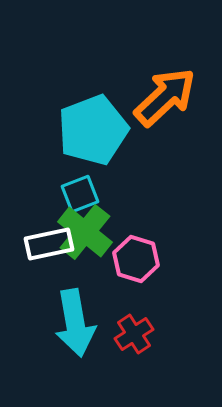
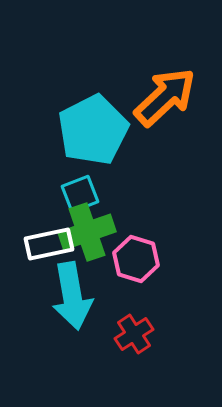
cyan pentagon: rotated 6 degrees counterclockwise
green cross: moved 2 px right; rotated 32 degrees clockwise
cyan arrow: moved 3 px left, 27 px up
